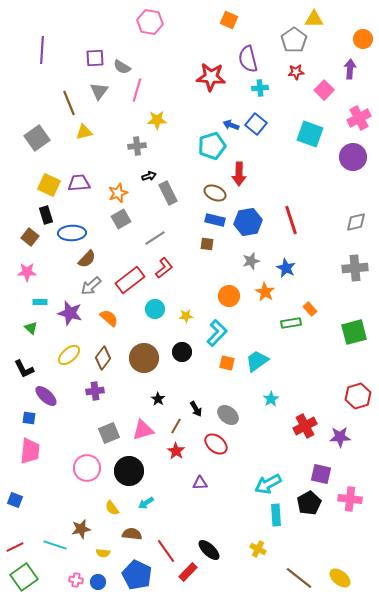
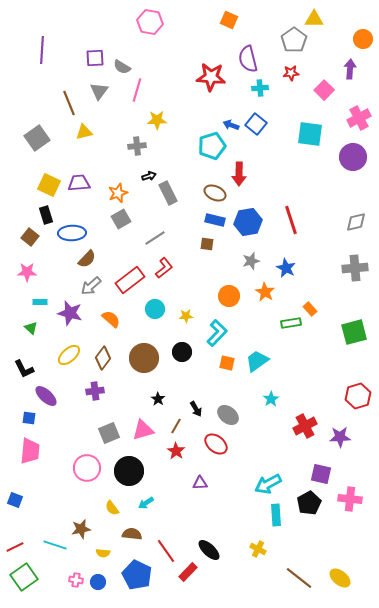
red star at (296, 72): moved 5 px left, 1 px down
cyan square at (310, 134): rotated 12 degrees counterclockwise
orange semicircle at (109, 318): moved 2 px right, 1 px down
